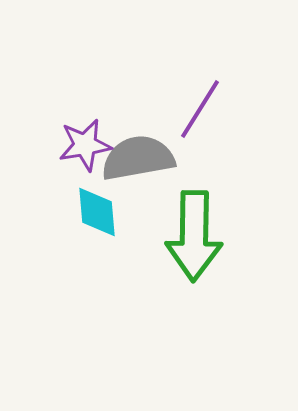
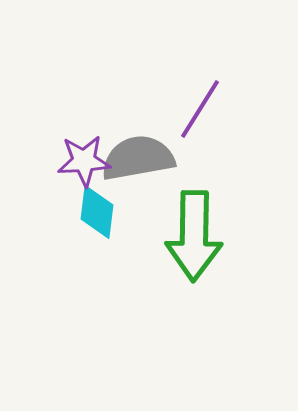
purple star: moved 1 px left, 16 px down; rotated 6 degrees clockwise
cyan diamond: rotated 12 degrees clockwise
